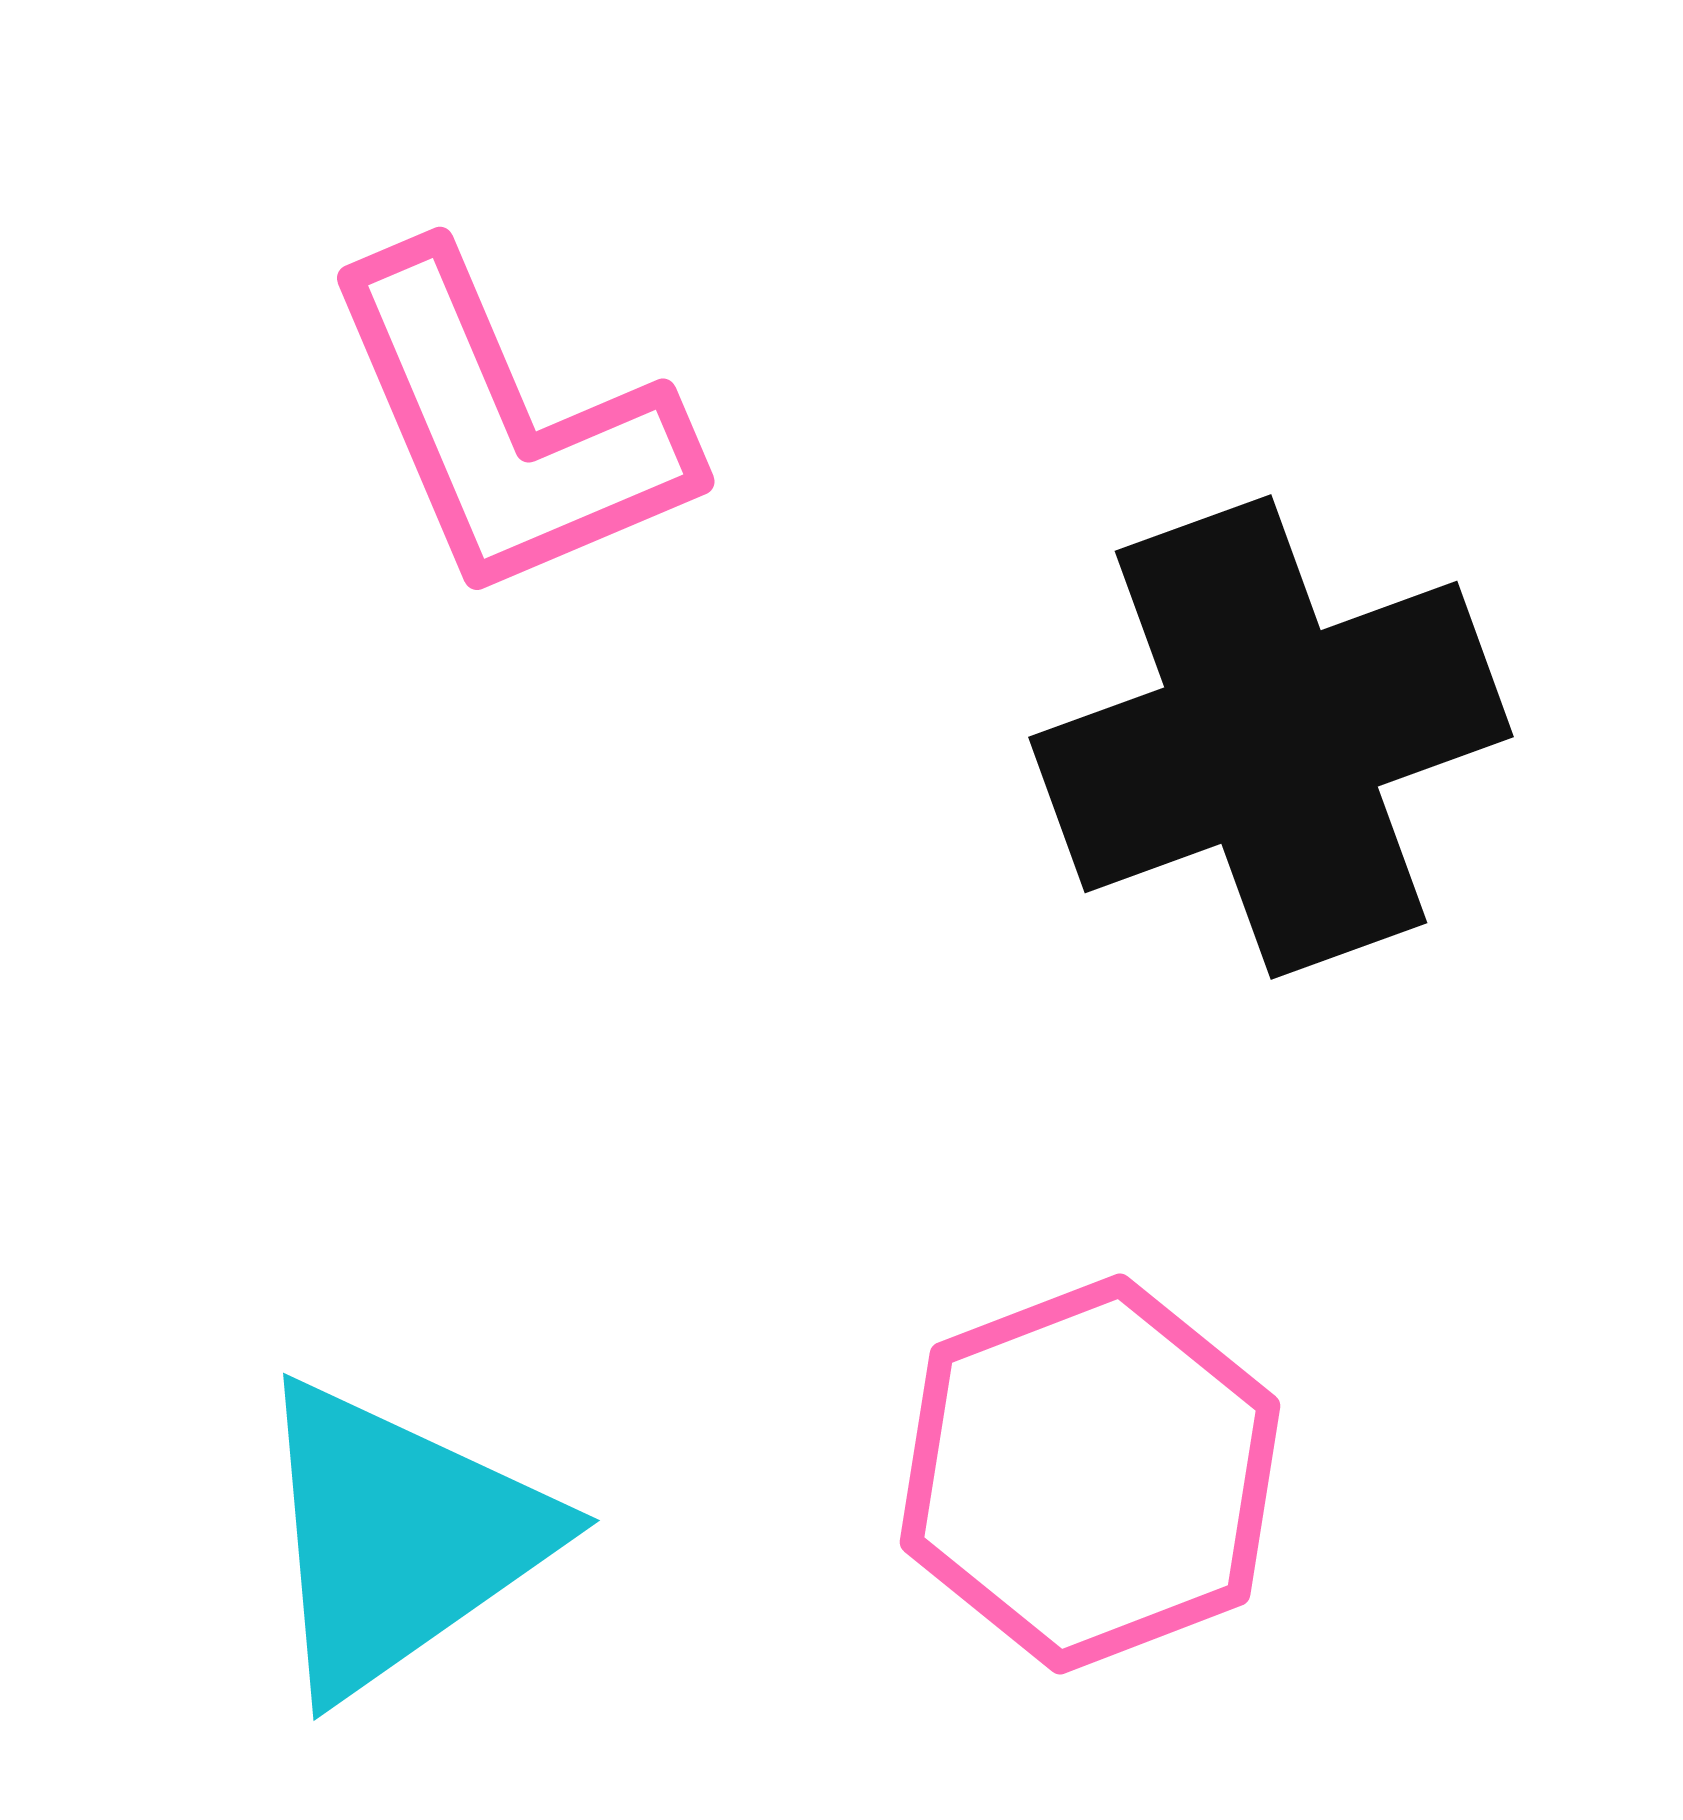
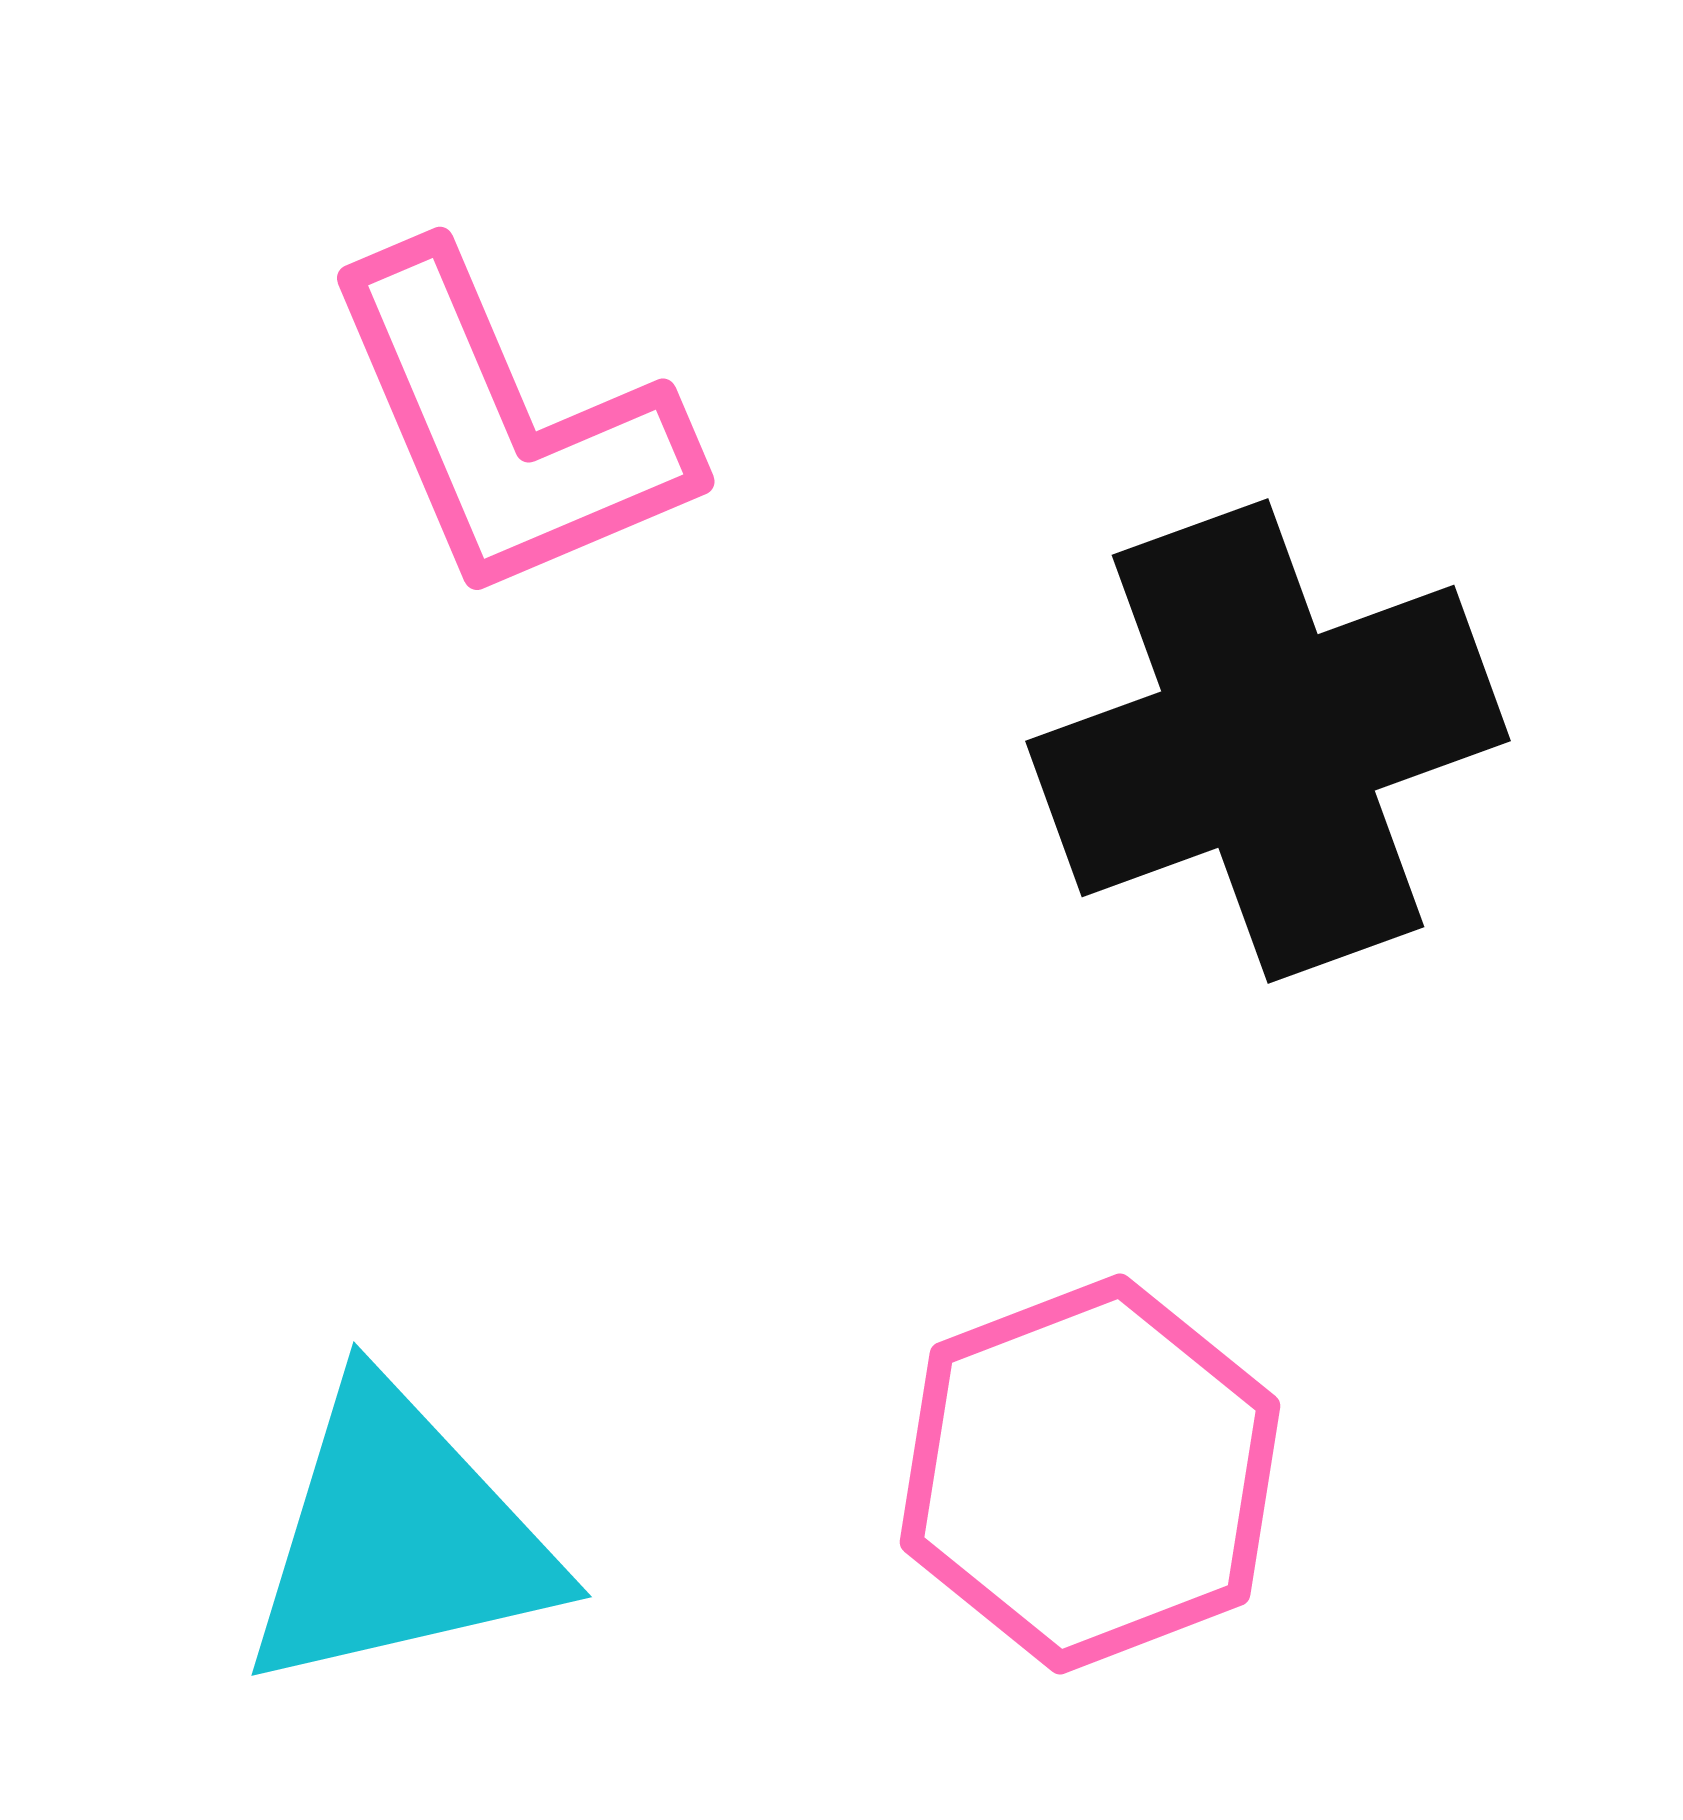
black cross: moved 3 px left, 4 px down
cyan triangle: rotated 22 degrees clockwise
